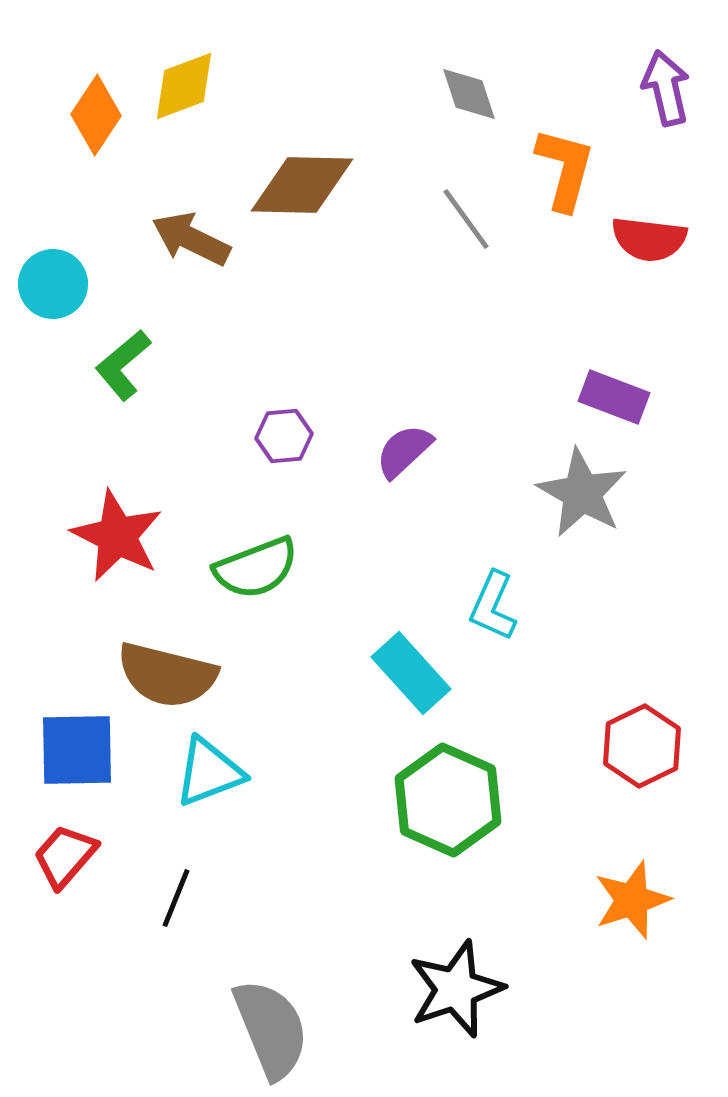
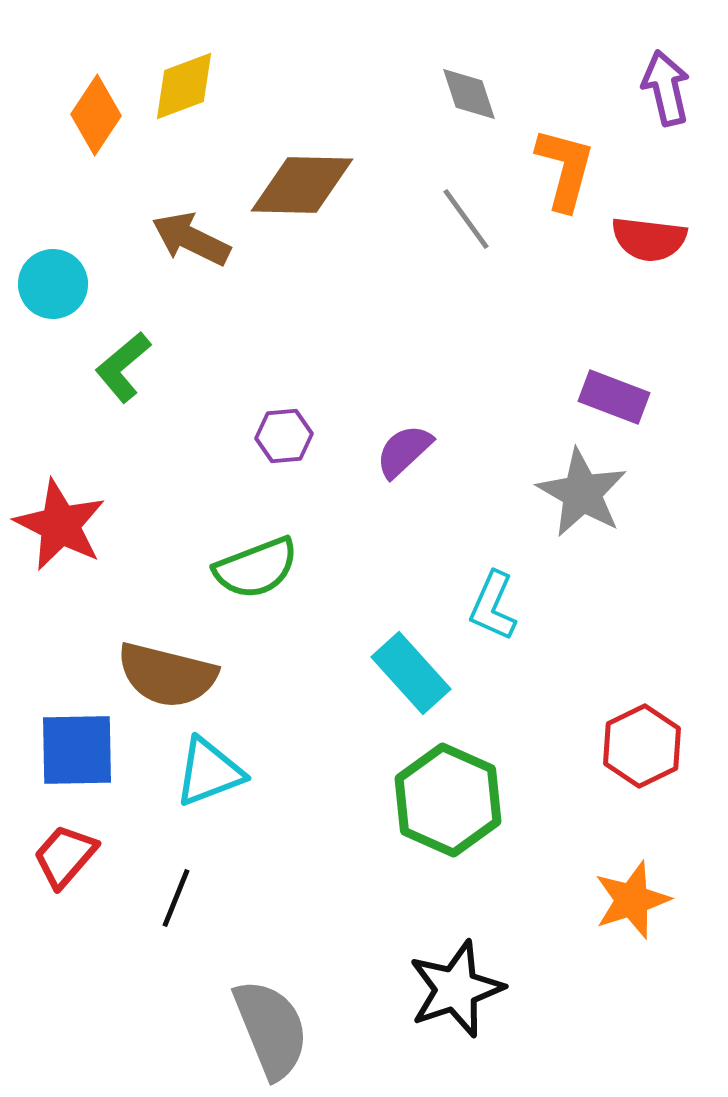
green L-shape: moved 2 px down
red star: moved 57 px left, 11 px up
